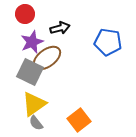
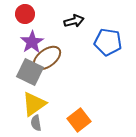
black arrow: moved 14 px right, 7 px up
purple star: rotated 10 degrees counterclockwise
gray semicircle: rotated 28 degrees clockwise
